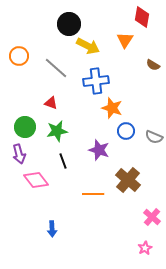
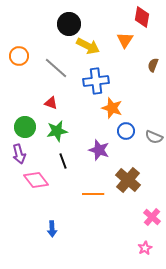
brown semicircle: rotated 80 degrees clockwise
